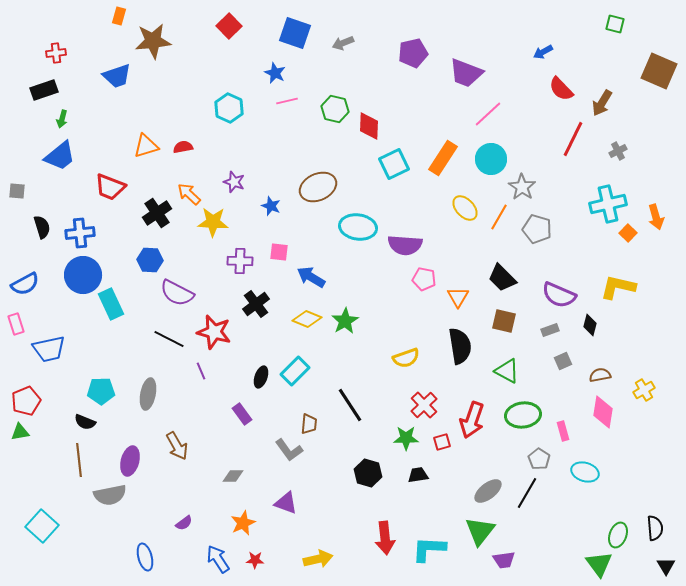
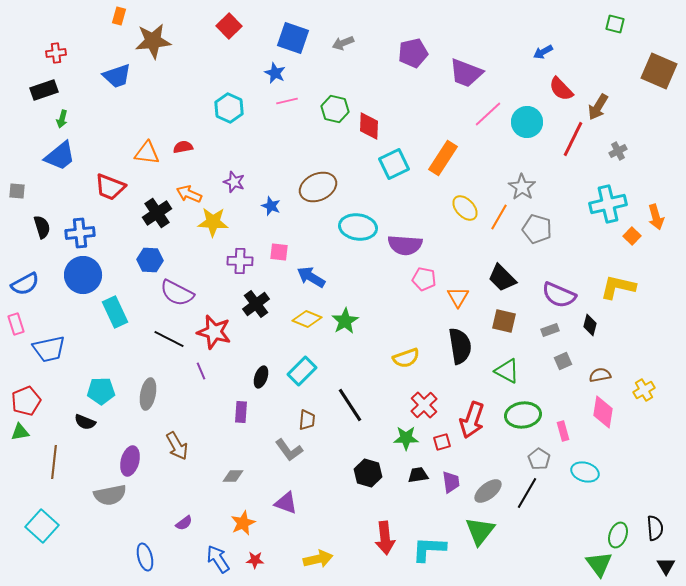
blue square at (295, 33): moved 2 px left, 5 px down
brown arrow at (602, 103): moved 4 px left, 4 px down
orange triangle at (146, 146): moved 1 px right, 7 px down; rotated 24 degrees clockwise
cyan circle at (491, 159): moved 36 px right, 37 px up
orange arrow at (189, 194): rotated 20 degrees counterclockwise
orange square at (628, 233): moved 4 px right, 3 px down
cyan rectangle at (111, 304): moved 4 px right, 8 px down
cyan rectangle at (295, 371): moved 7 px right
purple rectangle at (242, 414): moved 1 px left, 2 px up; rotated 40 degrees clockwise
brown trapezoid at (309, 424): moved 2 px left, 4 px up
brown line at (79, 460): moved 25 px left, 2 px down; rotated 12 degrees clockwise
purple trapezoid at (504, 560): moved 53 px left, 78 px up; rotated 90 degrees counterclockwise
